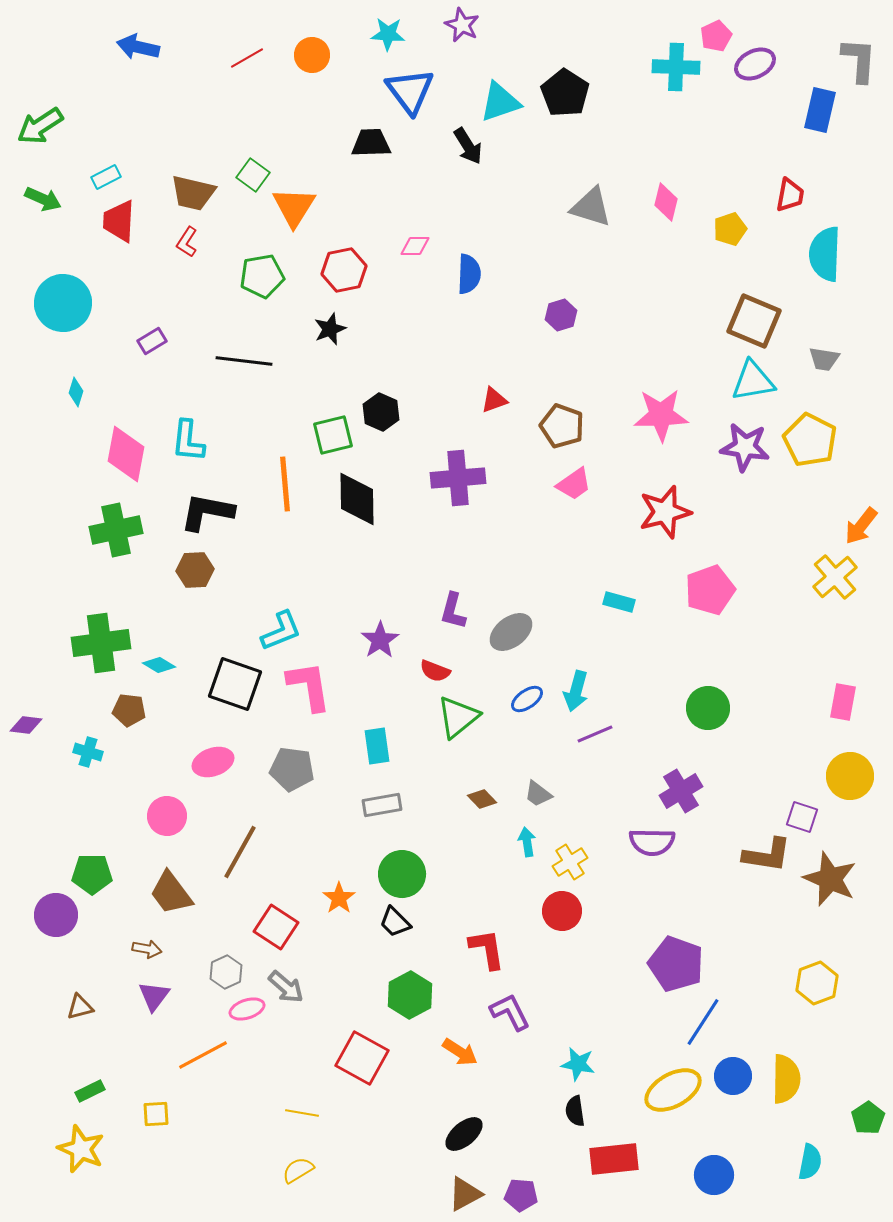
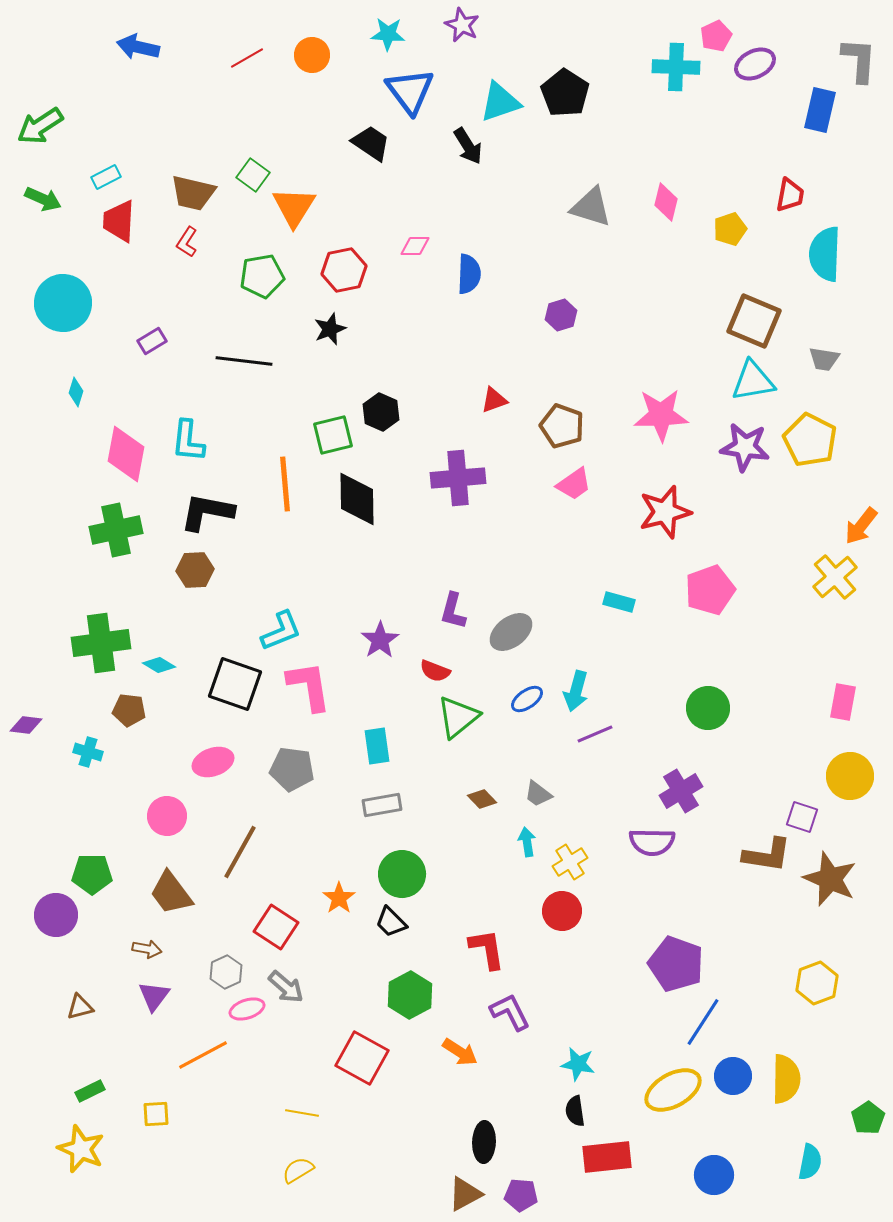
black trapezoid at (371, 143): rotated 36 degrees clockwise
black trapezoid at (395, 922): moved 4 px left
black ellipse at (464, 1134): moved 20 px right, 8 px down; rotated 48 degrees counterclockwise
red rectangle at (614, 1159): moved 7 px left, 2 px up
